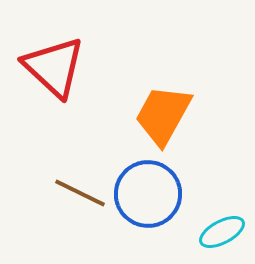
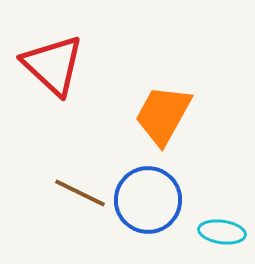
red triangle: moved 1 px left, 2 px up
blue circle: moved 6 px down
cyan ellipse: rotated 36 degrees clockwise
